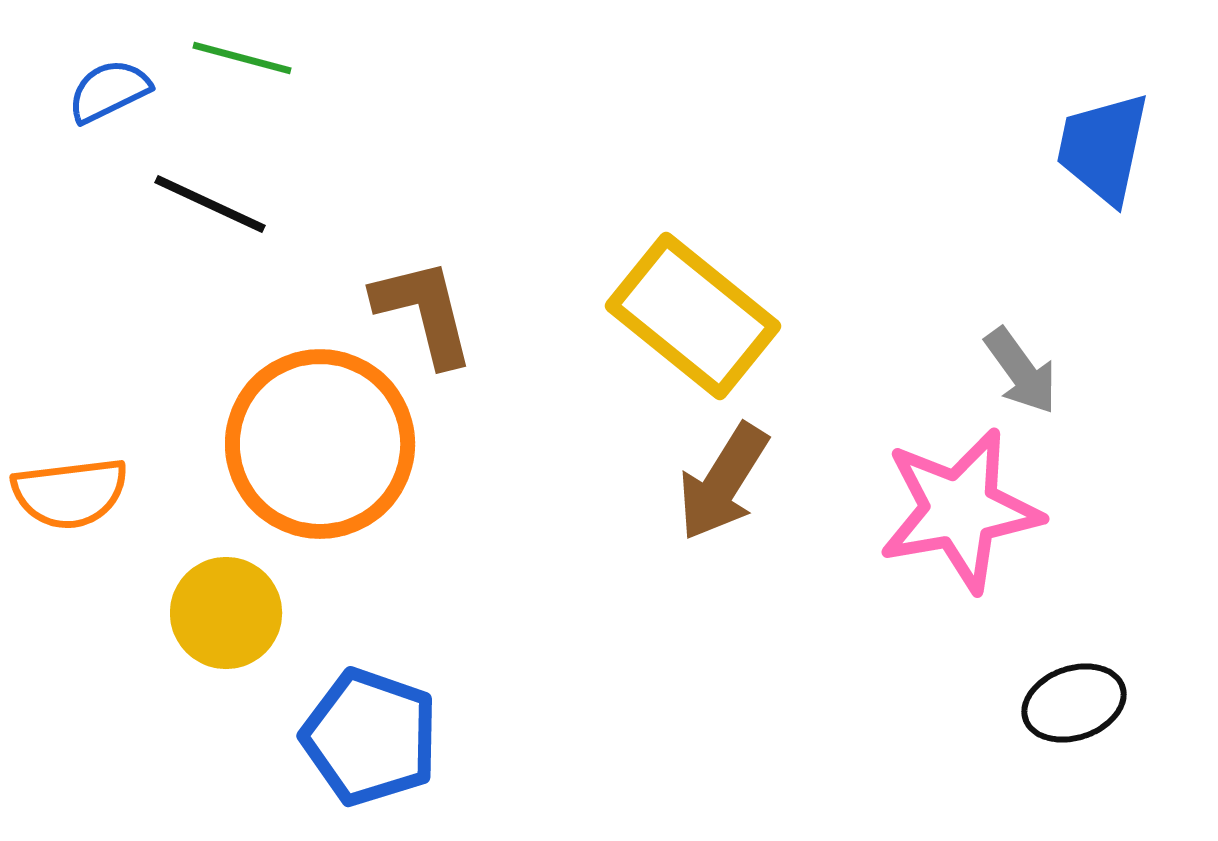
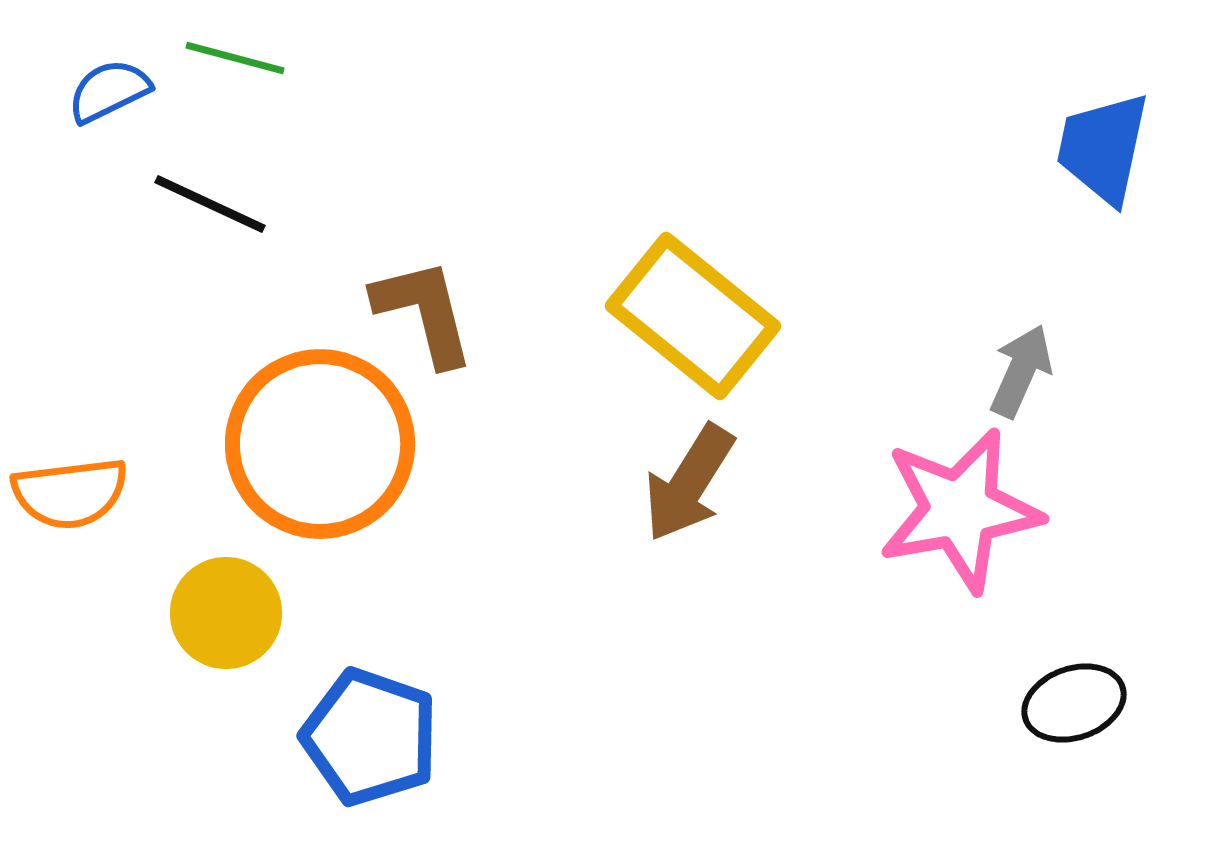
green line: moved 7 px left
gray arrow: rotated 120 degrees counterclockwise
brown arrow: moved 34 px left, 1 px down
